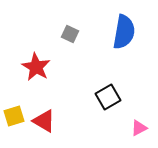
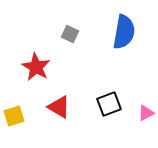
black square: moved 1 px right, 7 px down; rotated 10 degrees clockwise
red triangle: moved 15 px right, 14 px up
pink triangle: moved 7 px right, 15 px up
